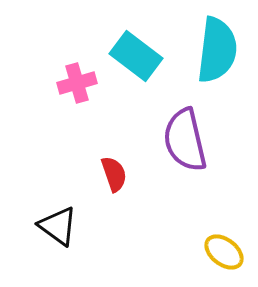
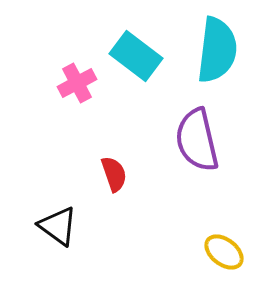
pink cross: rotated 12 degrees counterclockwise
purple semicircle: moved 12 px right
